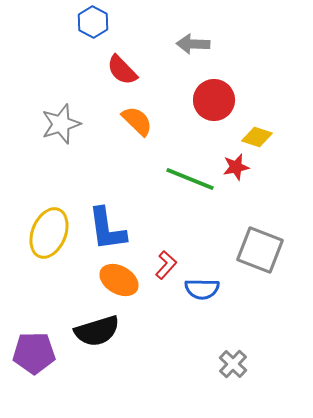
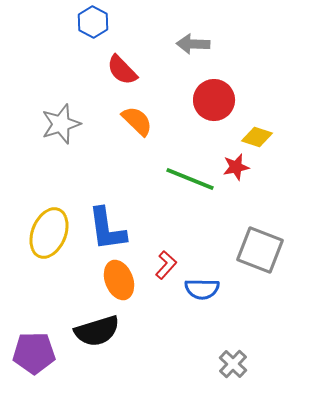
orange ellipse: rotated 39 degrees clockwise
